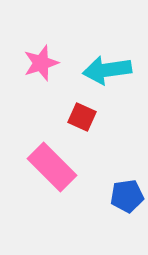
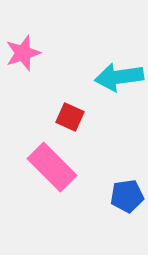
pink star: moved 18 px left, 10 px up
cyan arrow: moved 12 px right, 7 px down
red square: moved 12 px left
